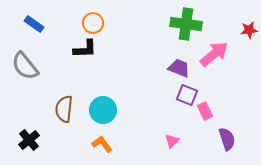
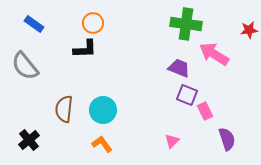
pink arrow: rotated 108 degrees counterclockwise
